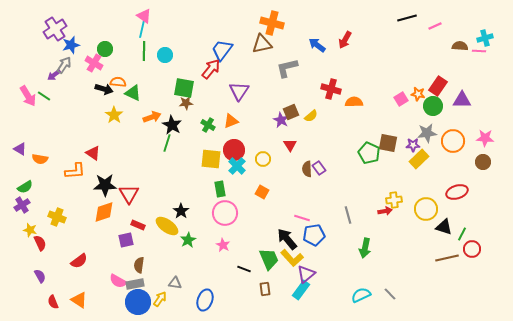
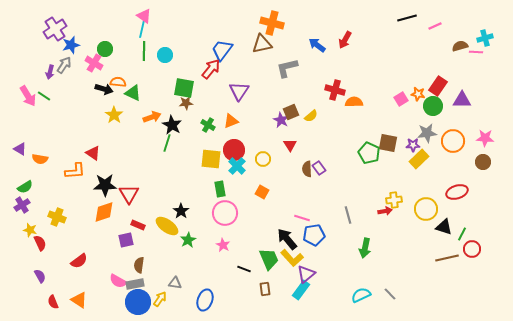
brown semicircle at (460, 46): rotated 21 degrees counterclockwise
pink line at (479, 51): moved 3 px left, 1 px down
purple arrow at (54, 75): moved 4 px left, 3 px up; rotated 40 degrees counterclockwise
red cross at (331, 89): moved 4 px right, 1 px down
